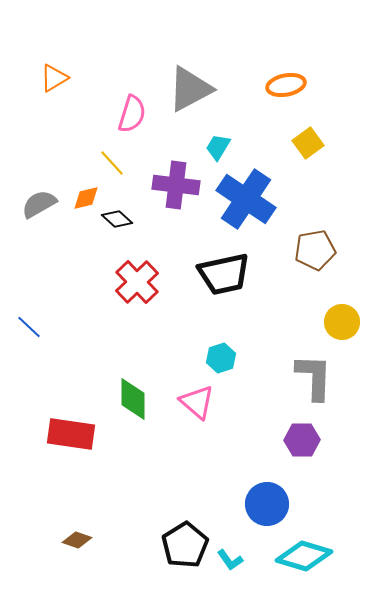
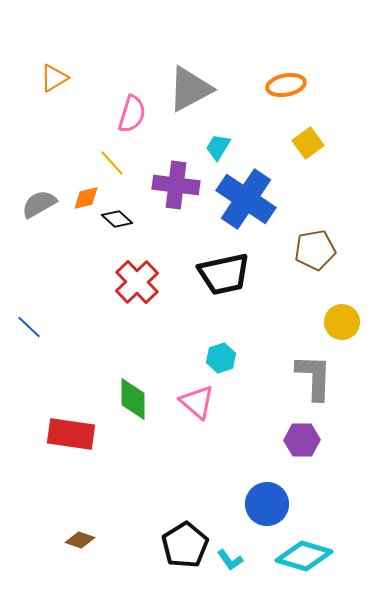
brown diamond: moved 3 px right
